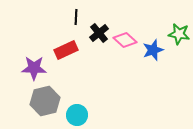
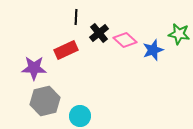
cyan circle: moved 3 px right, 1 px down
